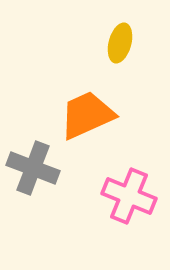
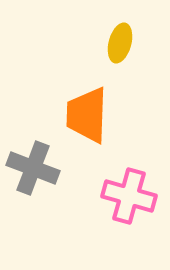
orange trapezoid: rotated 64 degrees counterclockwise
pink cross: rotated 6 degrees counterclockwise
